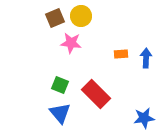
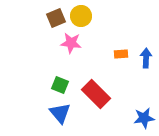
brown square: moved 1 px right
